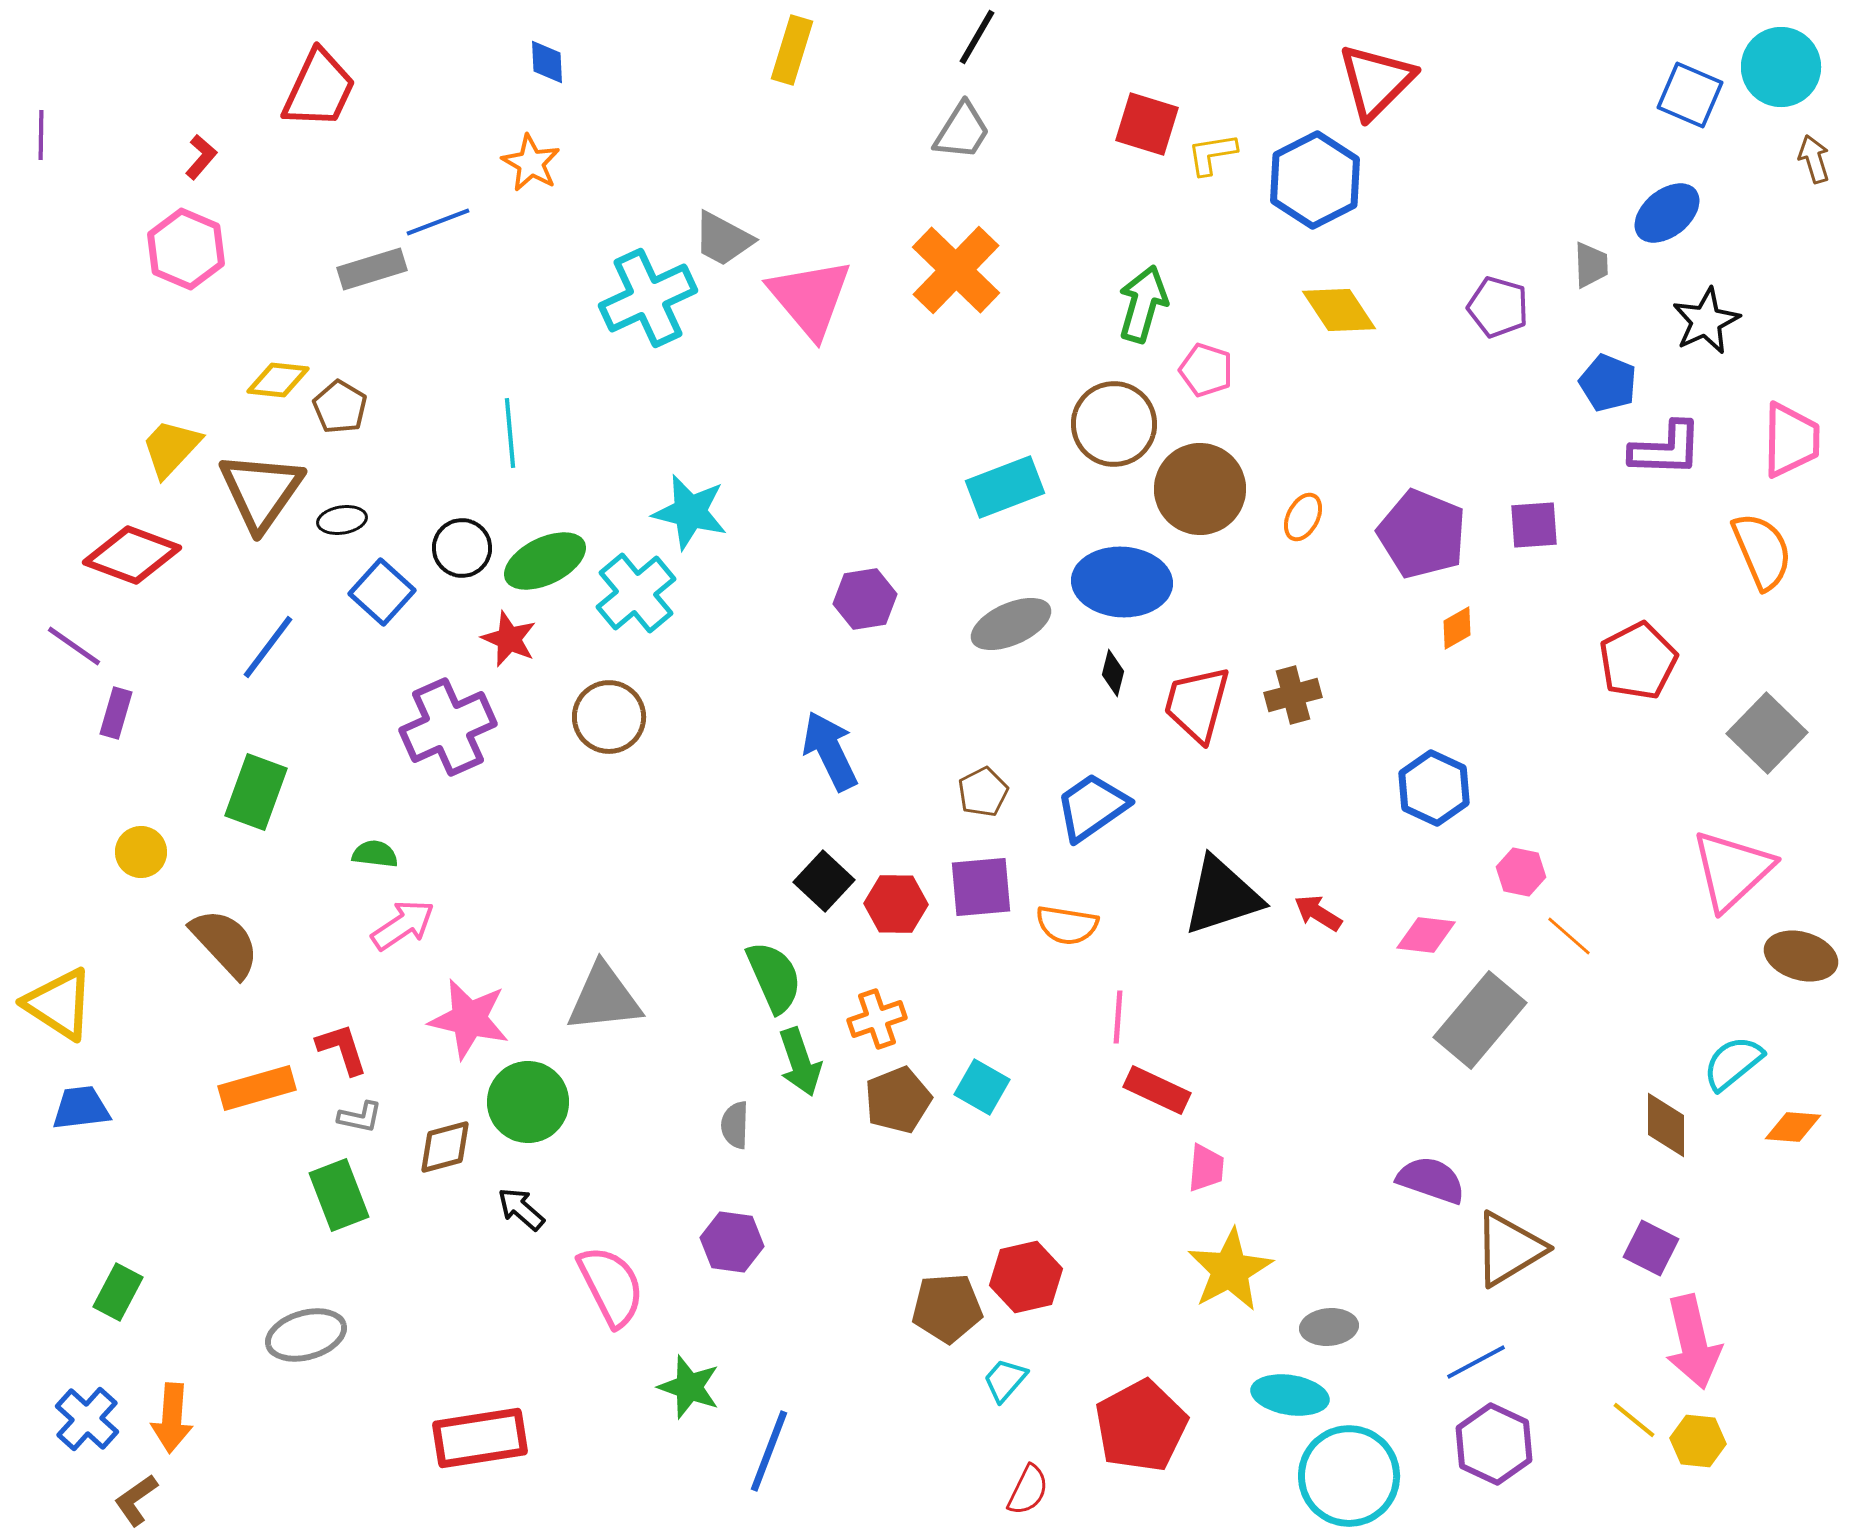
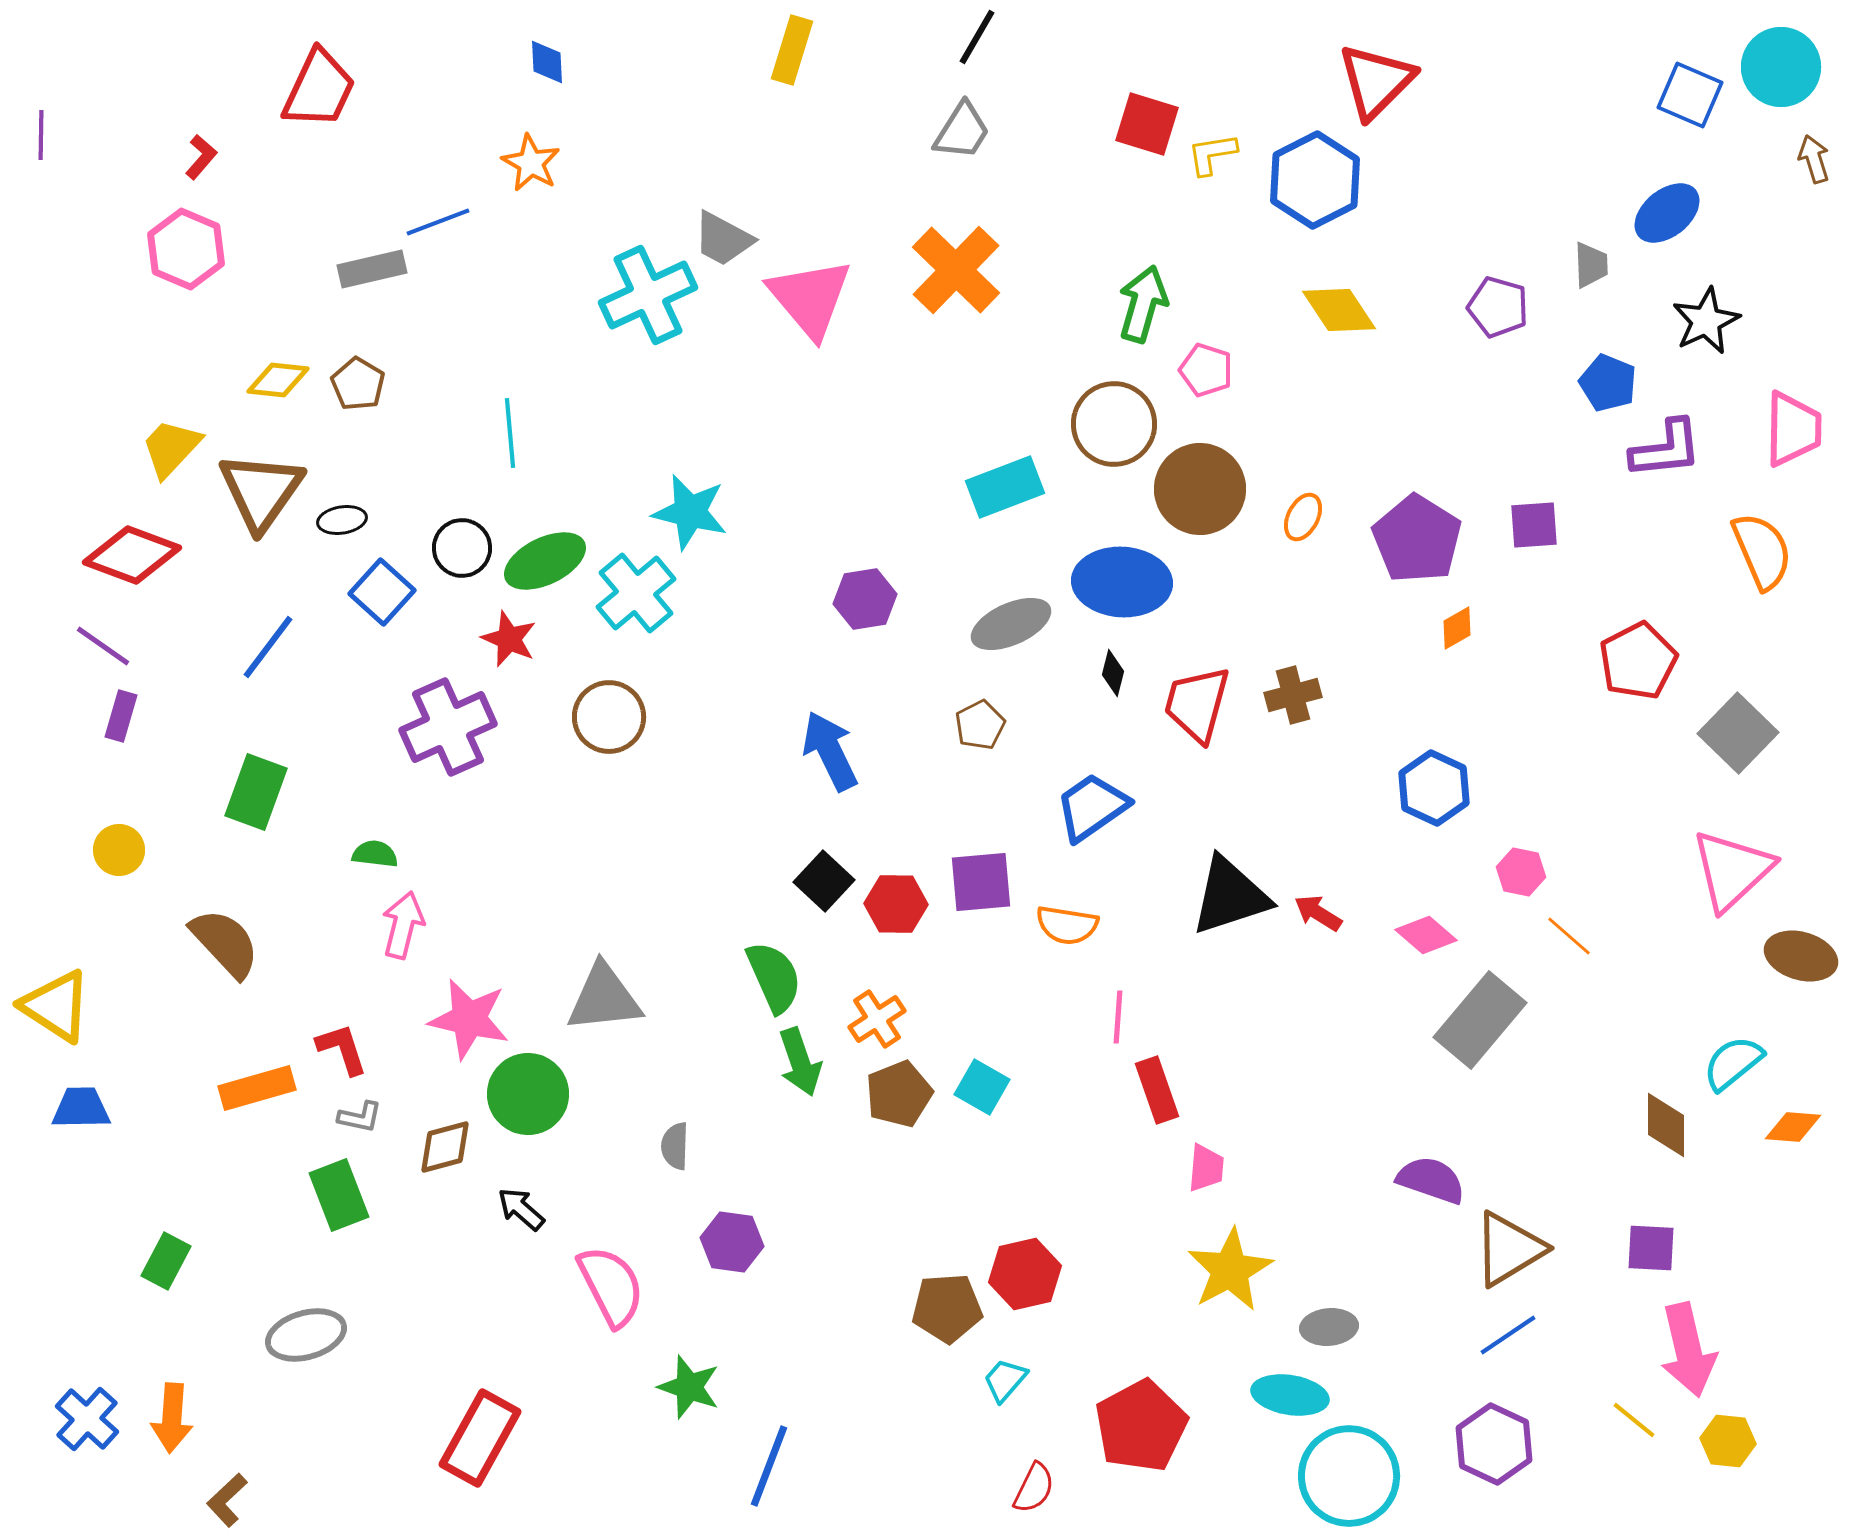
gray rectangle at (372, 269): rotated 4 degrees clockwise
cyan cross at (648, 298): moved 3 px up
brown pentagon at (340, 407): moved 18 px right, 23 px up
pink trapezoid at (1791, 440): moved 2 px right, 11 px up
purple L-shape at (1666, 449): rotated 8 degrees counterclockwise
purple pentagon at (1422, 534): moved 5 px left, 5 px down; rotated 10 degrees clockwise
purple line at (74, 646): moved 29 px right
purple rectangle at (116, 713): moved 5 px right, 3 px down
gray square at (1767, 733): moved 29 px left
brown pentagon at (983, 792): moved 3 px left, 67 px up
yellow circle at (141, 852): moved 22 px left, 2 px up
purple square at (981, 887): moved 5 px up
black triangle at (1222, 896): moved 8 px right
pink arrow at (403, 925): rotated 42 degrees counterclockwise
pink diamond at (1426, 935): rotated 34 degrees clockwise
yellow triangle at (59, 1004): moved 3 px left, 2 px down
orange cross at (877, 1019): rotated 14 degrees counterclockwise
red rectangle at (1157, 1090): rotated 46 degrees clockwise
brown pentagon at (898, 1100): moved 1 px right, 6 px up
green circle at (528, 1102): moved 8 px up
blue trapezoid at (81, 1108): rotated 6 degrees clockwise
gray semicircle at (735, 1125): moved 60 px left, 21 px down
purple square at (1651, 1248): rotated 24 degrees counterclockwise
red hexagon at (1026, 1277): moved 1 px left, 3 px up
green rectangle at (118, 1292): moved 48 px right, 31 px up
pink arrow at (1693, 1342): moved 5 px left, 8 px down
blue line at (1476, 1362): moved 32 px right, 27 px up; rotated 6 degrees counterclockwise
red rectangle at (480, 1438): rotated 52 degrees counterclockwise
yellow hexagon at (1698, 1441): moved 30 px right
blue line at (769, 1451): moved 15 px down
red semicircle at (1028, 1490): moved 6 px right, 2 px up
brown L-shape at (136, 1500): moved 91 px right; rotated 8 degrees counterclockwise
